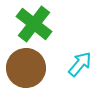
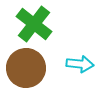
cyan arrow: rotated 56 degrees clockwise
